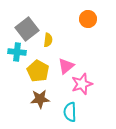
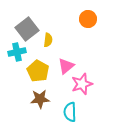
cyan cross: rotated 18 degrees counterclockwise
